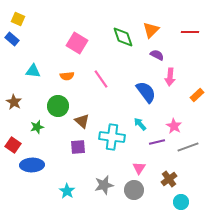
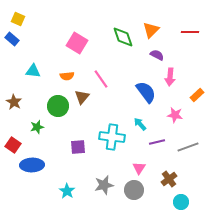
brown triangle: moved 24 px up; rotated 28 degrees clockwise
pink star: moved 1 px right, 11 px up; rotated 21 degrees counterclockwise
